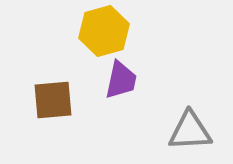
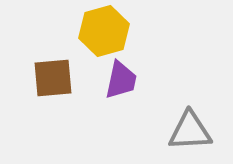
brown square: moved 22 px up
